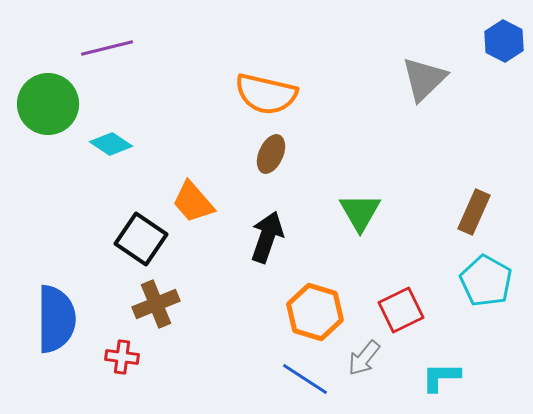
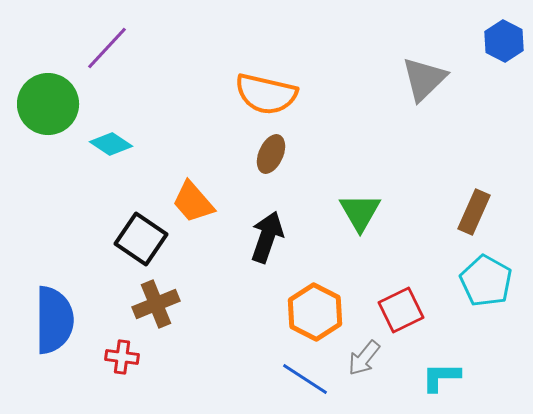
purple line: rotated 33 degrees counterclockwise
orange hexagon: rotated 10 degrees clockwise
blue semicircle: moved 2 px left, 1 px down
